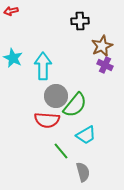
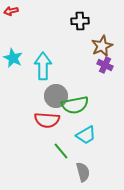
green semicircle: rotated 40 degrees clockwise
